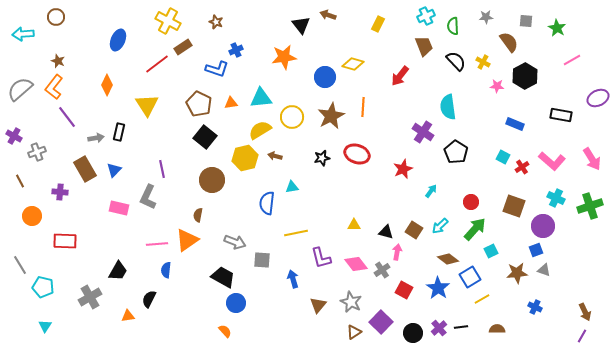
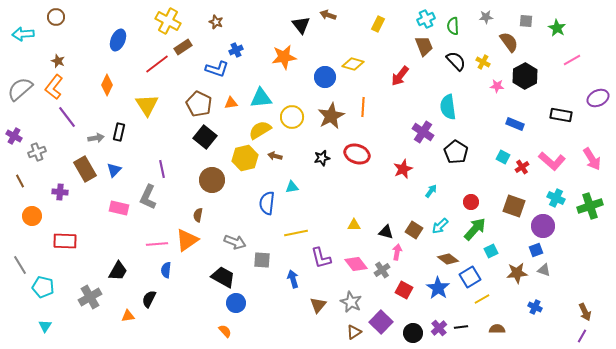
cyan cross at (426, 16): moved 3 px down
